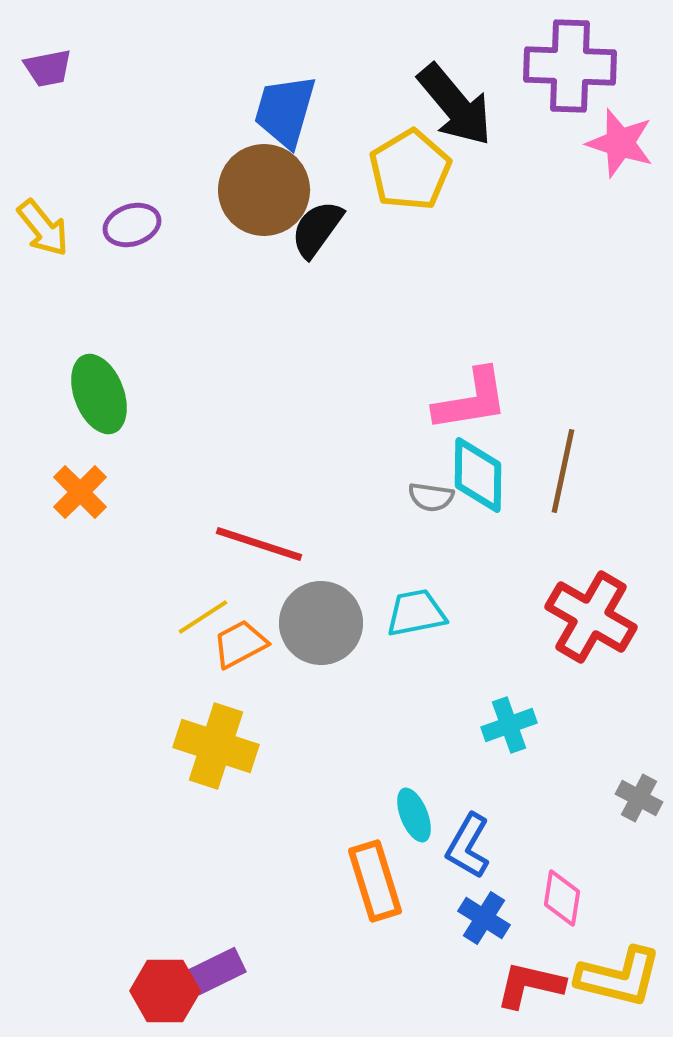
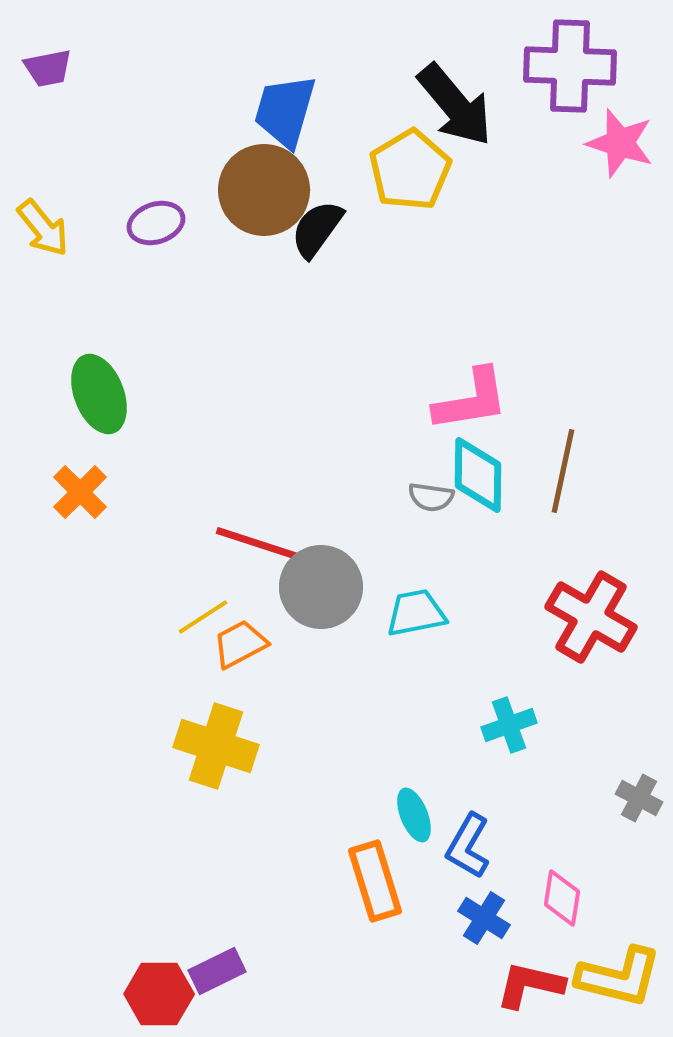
purple ellipse: moved 24 px right, 2 px up
gray circle: moved 36 px up
red hexagon: moved 6 px left, 3 px down
